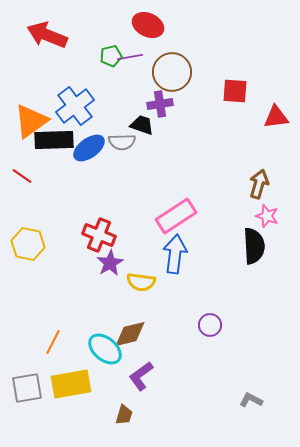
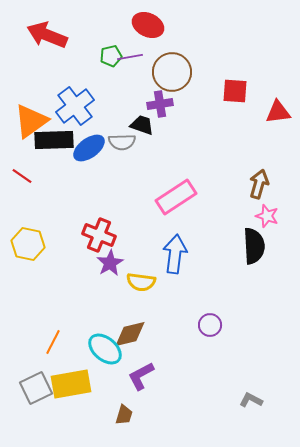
red triangle: moved 2 px right, 5 px up
pink rectangle: moved 19 px up
purple L-shape: rotated 8 degrees clockwise
gray square: moved 9 px right; rotated 16 degrees counterclockwise
